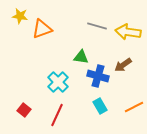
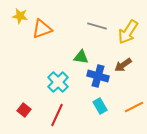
yellow arrow: rotated 65 degrees counterclockwise
